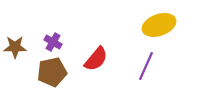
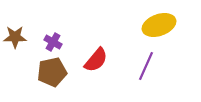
brown star: moved 10 px up
red semicircle: moved 1 px down
